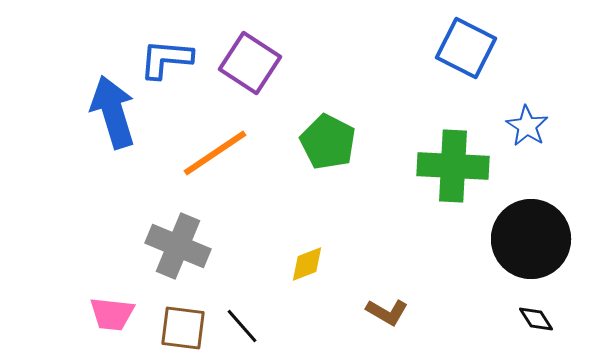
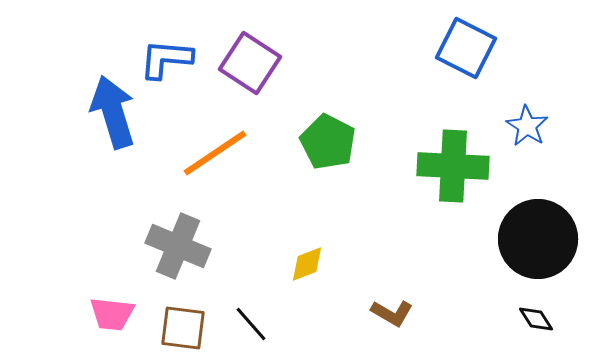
black circle: moved 7 px right
brown L-shape: moved 5 px right, 1 px down
black line: moved 9 px right, 2 px up
